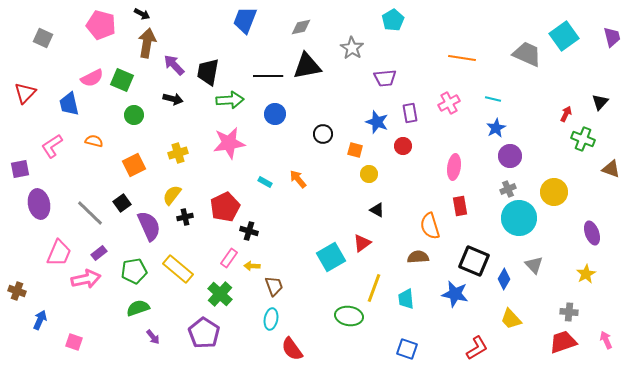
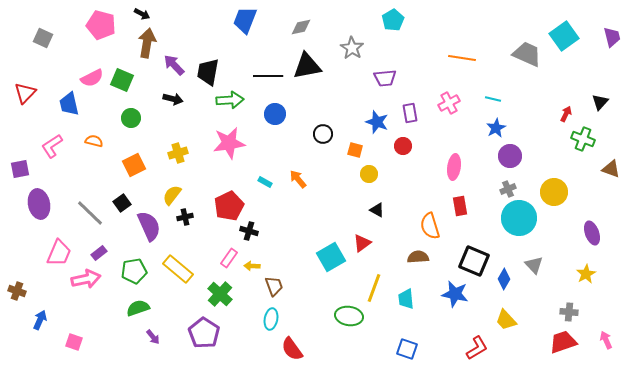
green circle at (134, 115): moved 3 px left, 3 px down
red pentagon at (225, 207): moved 4 px right, 1 px up
yellow trapezoid at (511, 319): moved 5 px left, 1 px down
